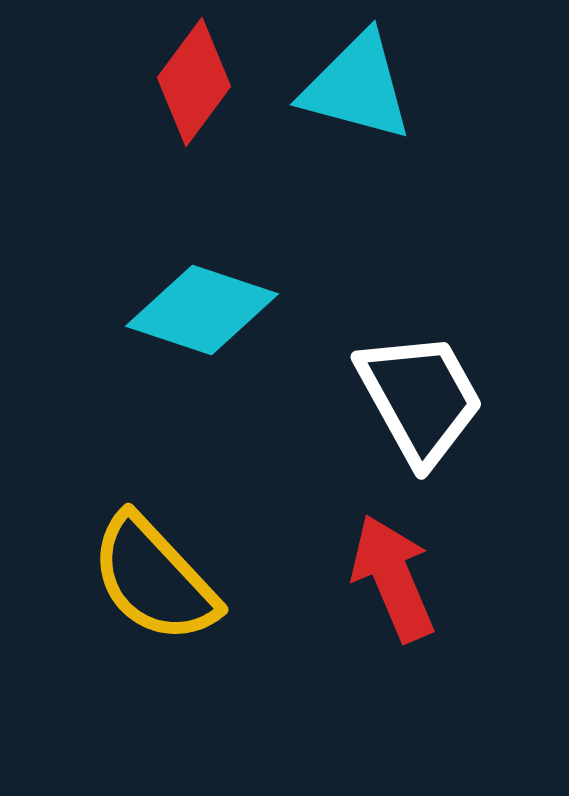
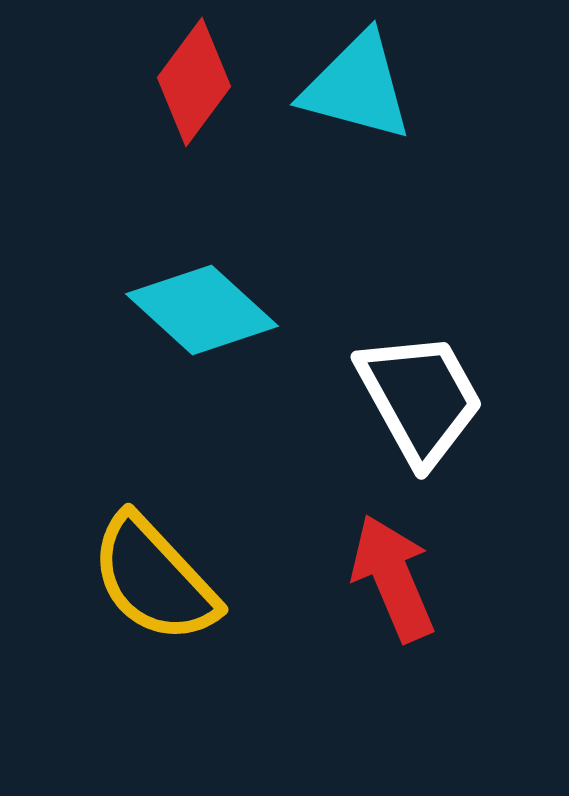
cyan diamond: rotated 24 degrees clockwise
